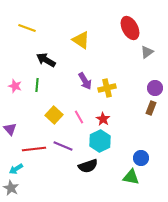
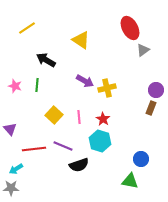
yellow line: rotated 54 degrees counterclockwise
gray triangle: moved 4 px left, 2 px up
purple arrow: rotated 30 degrees counterclockwise
purple circle: moved 1 px right, 2 px down
pink line: rotated 24 degrees clockwise
cyan hexagon: rotated 15 degrees counterclockwise
blue circle: moved 1 px down
black semicircle: moved 9 px left, 1 px up
green triangle: moved 1 px left, 4 px down
gray star: rotated 28 degrees counterclockwise
